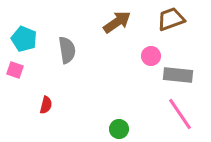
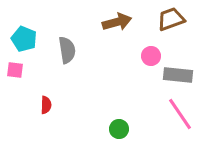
brown arrow: rotated 20 degrees clockwise
pink square: rotated 12 degrees counterclockwise
red semicircle: rotated 12 degrees counterclockwise
